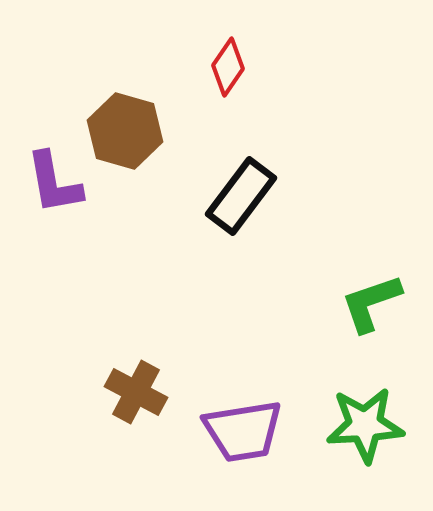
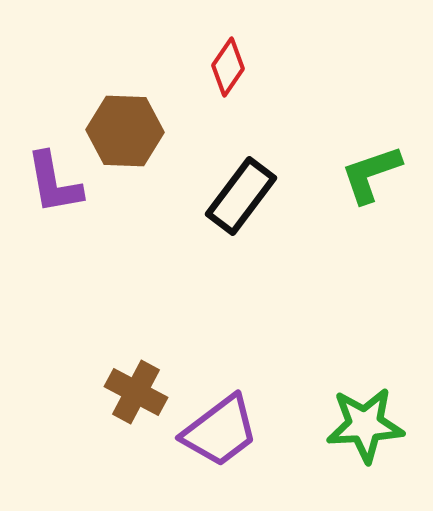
brown hexagon: rotated 14 degrees counterclockwise
green L-shape: moved 129 px up
purple trapezoid: moved 23 px left; rotated 28 degrees counterclockwise
